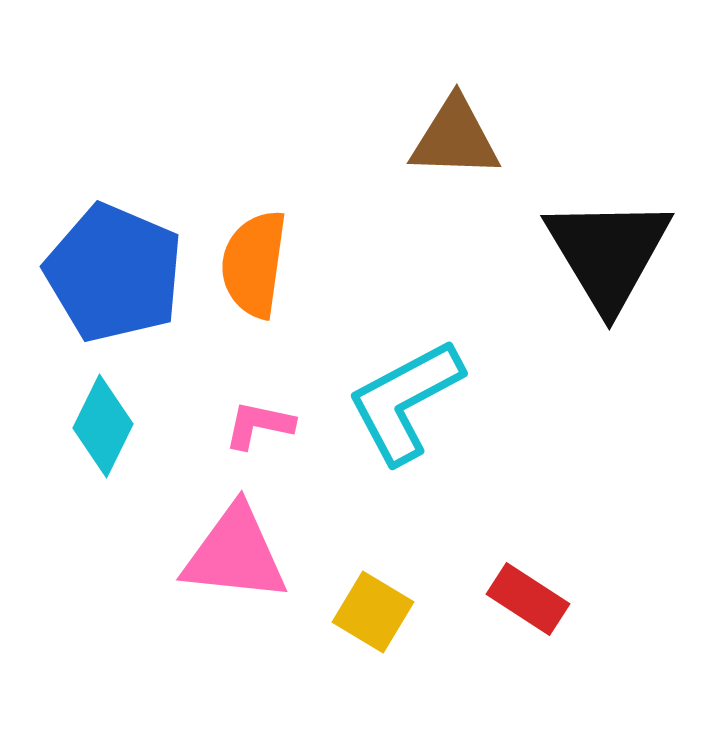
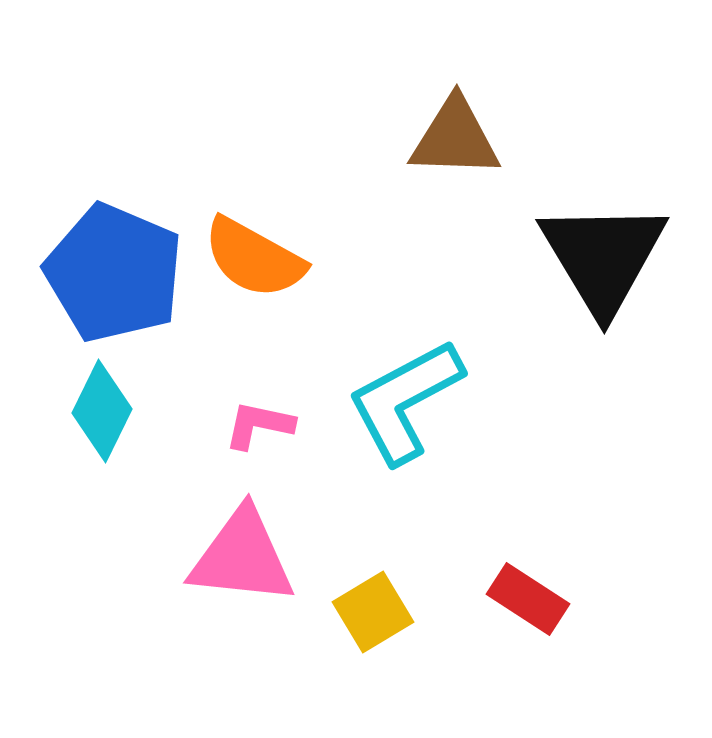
black triangle: moved 5 px left, 4 px down
orange semicircle: moved 6 px up; rotated 69 degrees counterclockwise
cyan diamond: moved 1 px left, 15 px up
pink triangle: moved 7 px right, 3 px down
yellow square: rotated 28 degrees clockwise
